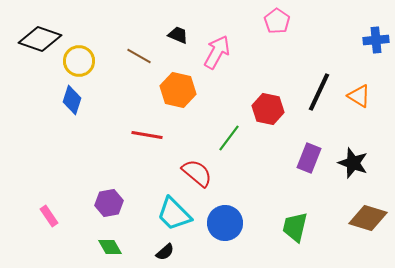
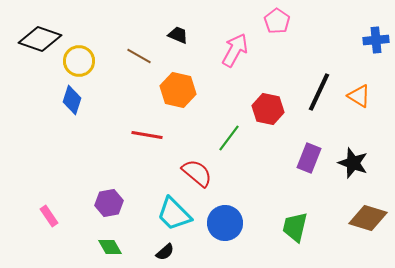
pink arrow: moved 18 px right, 2 px up
